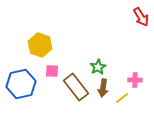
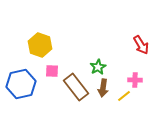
red arrow: moved 28 px down
yellow line: moved 2 px right, 2 px up
